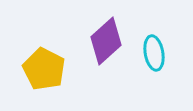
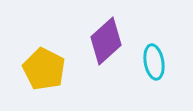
cyan ellipse: moved 9 px down
